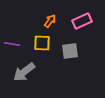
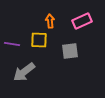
orange arrow: rotated 40 degrees counterclockwise
yellow square: moved 3 px left, 3 px up
